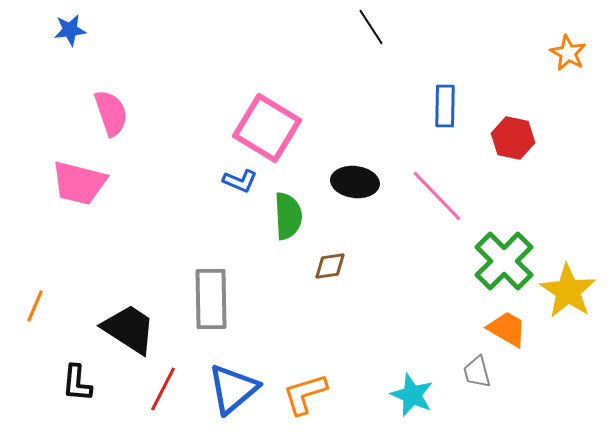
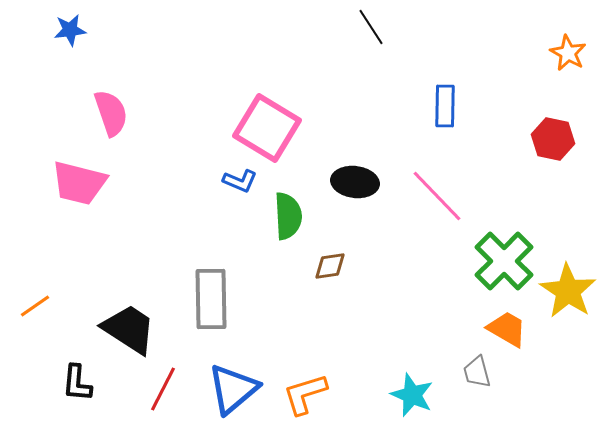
red hexagon: moved 40 px right, 1 px down
orange line: rotated 32 degrees clockwise
